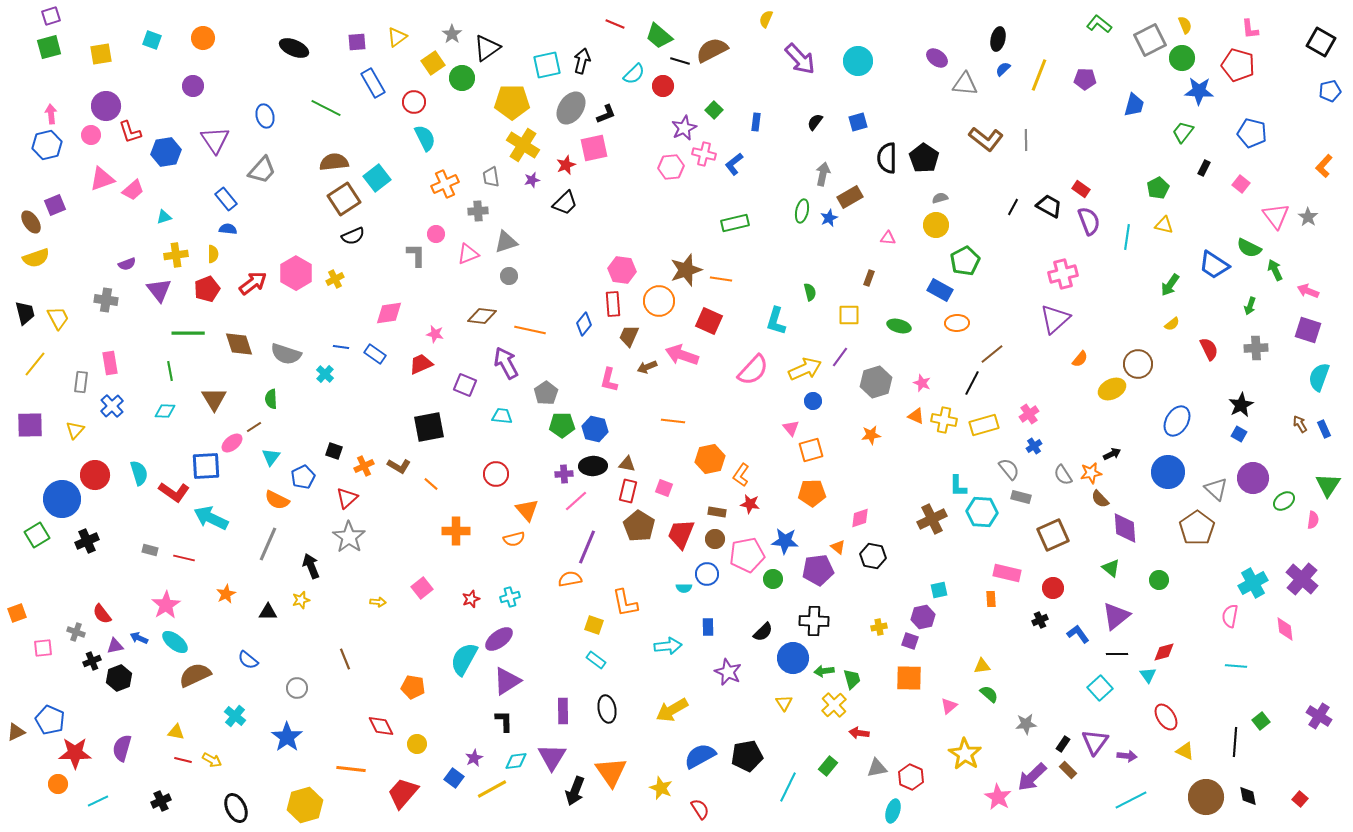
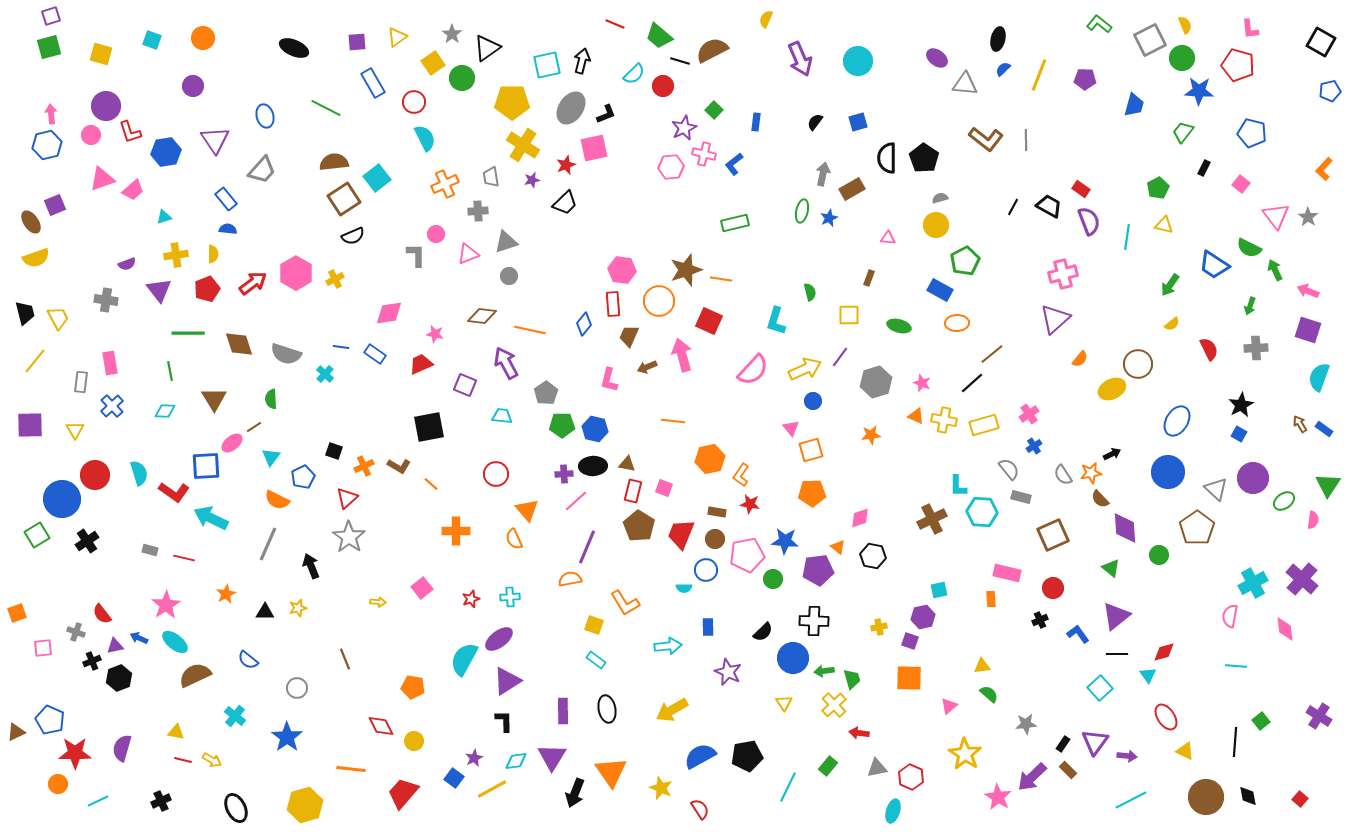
yellow square at (101, 54): rotated 25 degrees clockwise
purple arrow at (800, 59): rotated 20 degrees clockwise
orange L-shape at (1324, 166): moved 3 px down
brown rectangle at (850, 197): moved 2 px right, 8 px up
pink arrow at (682, 355): rotated 56 degrees clockwise
yellow line at (35, 364): moved 3 px up
black line at (972, 383): rotated 20 degrees clockwise
blue rectangle at (1324, 429): rotated 30 degrees counterclockwise
yellow triangle at (75, 430): rotated 12 degrees counterclockwise
red rectangle at (628, 491): moved 5 px right
orange semicircle at (514, 539): rotated 80 degrees clockwise
black cross at (87, 541): rotated 10 degrees counterclockwise
blue circle at (707, 574): moved 1 px left, 4 px up
green circle at (1159, 580): moved 25 px up
cyan cross at (510, 597): rotated 12 degrees clockwise
yellow star at (301, 600): moved 3 px left, 8 px down
orange L-shape at (625, 603): rotated 20 degrees counterclockwise
black triangle at (268, 612): moved 3 px left
yellow circle at (417, 744): moved 3 px left, 3 px up
black arrow at (575, 791): moved 2 px down
